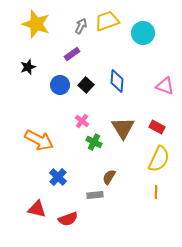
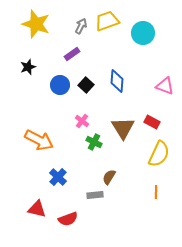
red rectangle: moved 5 px left, 5 px up
yellow semicircle: moved 5 px up
